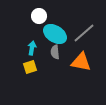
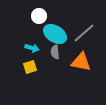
cyan arrow: rotated 96 degrees clockwise
